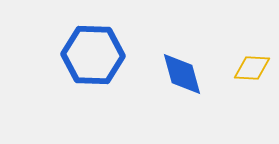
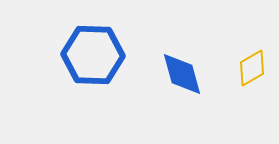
yellow diamond: rotated 33 degrees counterclockwise
